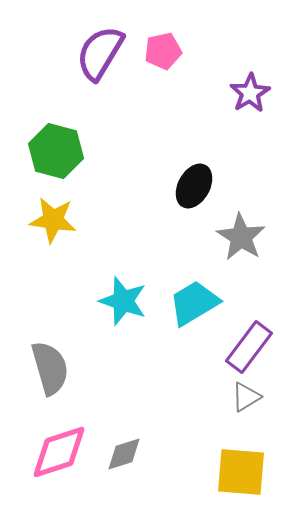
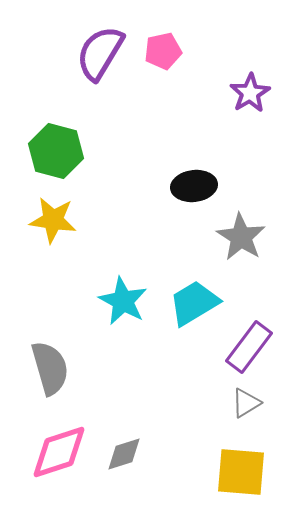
black ellipse: rotated 54 degrees clockwise
cyan star: rotated 9 degrees clockwise
gray triangle: moved 6 px down
